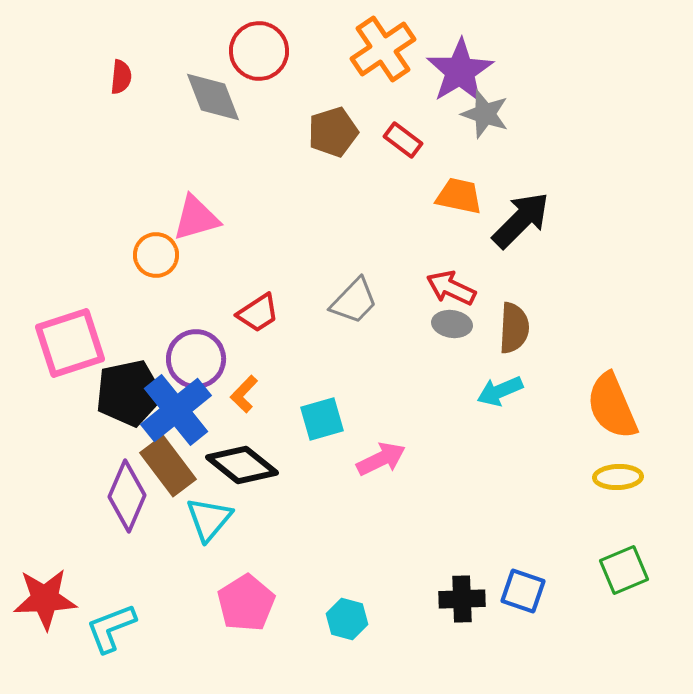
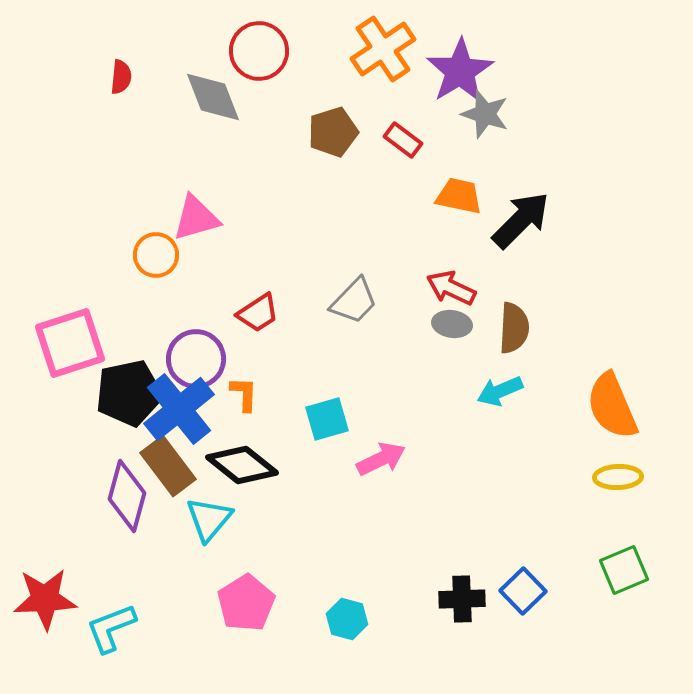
orange L-shape: rotated 138 degrees clockwise
blue cross: moved 3 px right, 1 px up
cyan square: moved 5 px right
purple diamond: rotated 8 degrees counterclockwise
blue square: rotated 27 degrees clockwise
